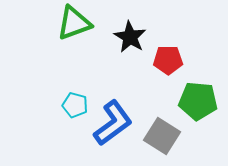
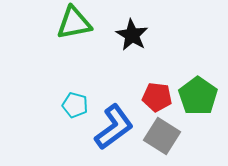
green triangle: rotated 9 degrees clockwise
black star: moved 2 px right, 2 px up
red pentagon: moved 11 px left, 37 px down; rotated 8 degrees clockwise
green pentagon: moved 5 px up; rotated 30 degrees clockwise
blue L-shape: moved 1 px right, 4 px down
